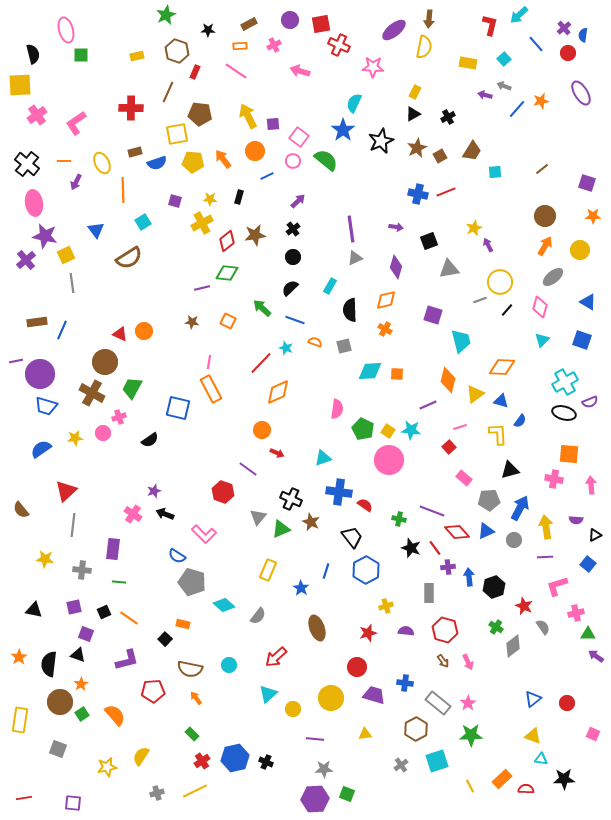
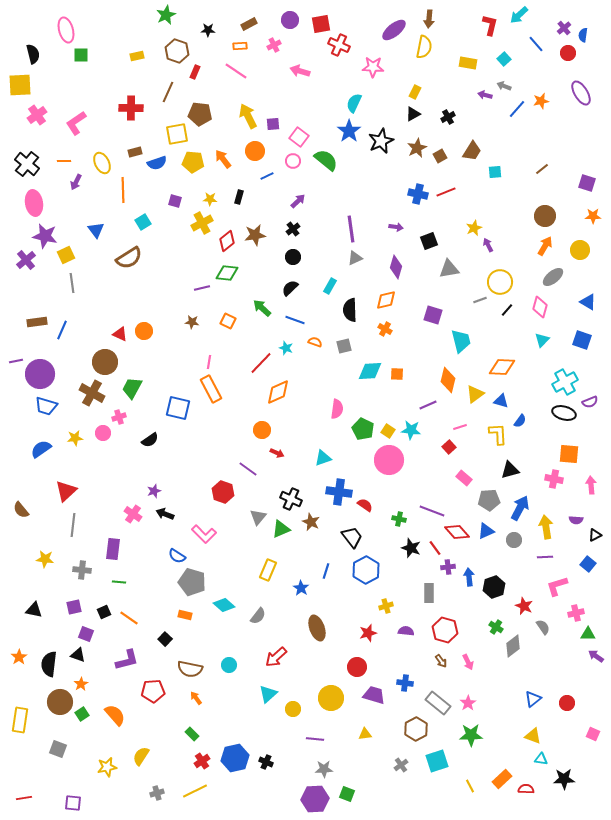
blue star at (343, 130): moved 6 px right, 1 px down
orange rectangle at (183, 624): moved 2 px right, 9 px up
brown arrow at (443, 661): moved 2 px left
